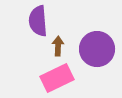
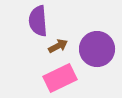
brown arrow: rotated 60 degrees clockwise
pink rectangle: moved 3 px right
